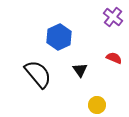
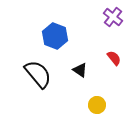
blue hexagon: moved 4 px left, 1 px up; rotated 15 degrees counterclockwise
red semicircle: rotated 28 degrees clockwise
black triangle: rotated 21 degrees counterclockwise
